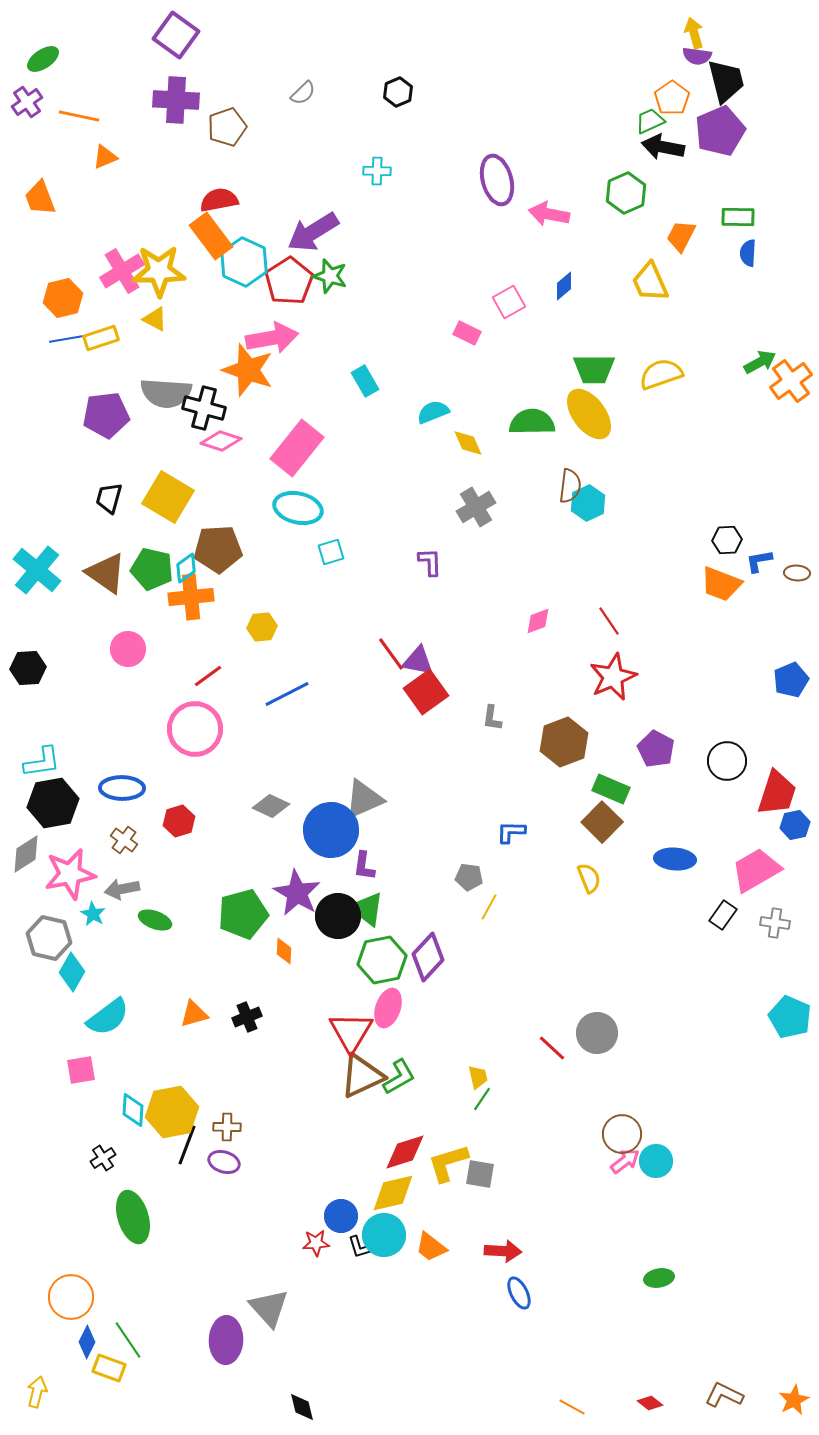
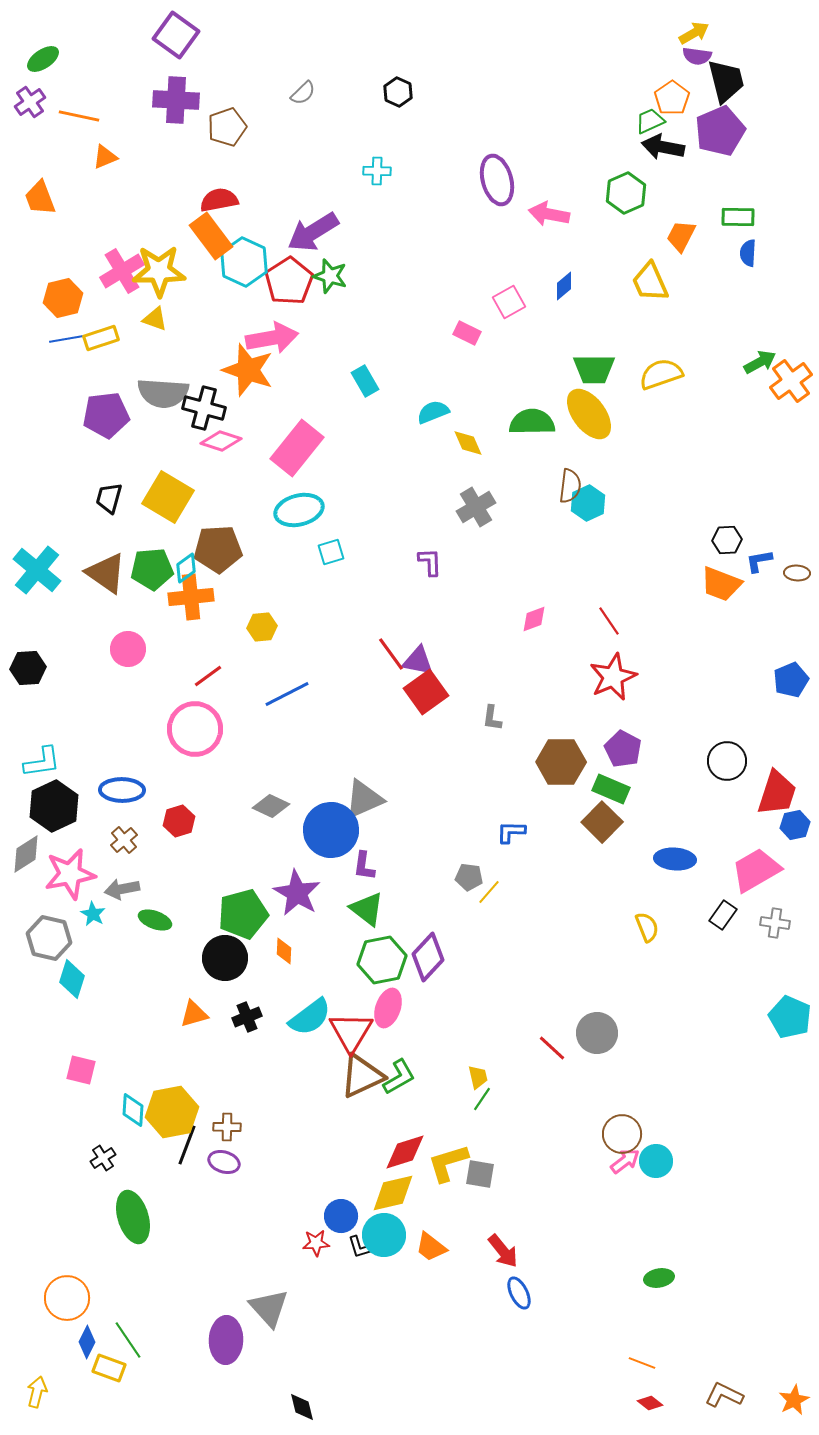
yellow arrow at (694, 33): rotated 76 degrees clockwise
black hexagon at (398, 92): rotated 12 degrees counterclockwise
purple cross at (27, 102): moved 3 px right
yellow triangle at (155, 319): rotated 8 degrees counterclockwise
gray semicircle at (166, 393): moved 3 px left
cyan ellipse at (298, 508): moved 1 px right, 2 px down; rotated 27 degrees counterclockwise
green pentagon at (152, 569): rotated 18 degrees counterclockwise
pink diamond at (538, 621): moved 4 px left, 2 px up
brown hexagon at (564, 742): moved 3 px left, 20 px down; rotated 21 degrees clockwise
purple pentagon at (656, 749): moved 33 px left
blue ellipse at (122, 788): moved 2 px down
black hexagon at (53, 803): moved 1 px right, 3 px down; rotated 15 degrees counterclockwise
brown cross at (124, 840): rotated 12 degrees clockwise
yellow semicircle at (589, 878): moved 58 px right, 49 px down
yellow line at (489, 907): moved 15 px up; rotated 12 degrees clockwise
black circle at (338, 916): moved 113 px left, 42 px down
cyan diamond at (72, 972): moved 7 px down; rotated 12 degrees counterclockwise
cyan semicircle at (108, 1017): moved 202 px right
pink square at (81, 1070): rotated 24 degrees clockwise
red arrow at (503, 1251): rotated 48 degrees clockwise
orange circle at (71, 1297): moved 4 px left, 1 px down
orange line at (572, 1407): moved 70 px right, 44 px up; rotated 8 degrees counterclockwise
